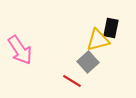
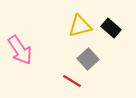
black rectangle: rotated 60 degrees counterclockwise
yellow triangle: moved 18 px left, 14 px up
gray square: moved 3 px up
